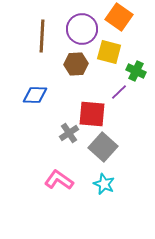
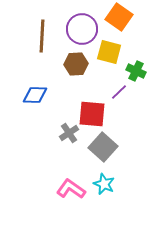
pink L-shape: moved 12 px right, 9 px down
